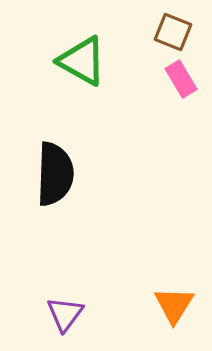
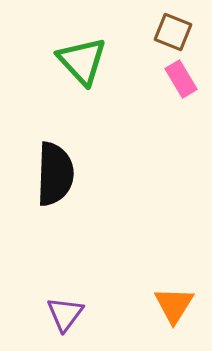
green triangle: rotated 18 degrees clockwise
